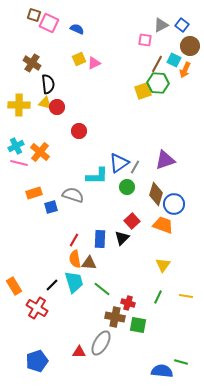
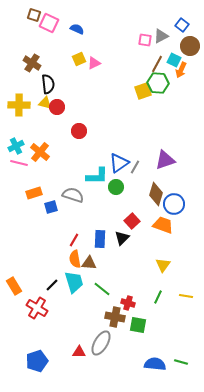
gray triangle at (161, 25): moved 11 px down
orange arrow at (185, 70): moved 4 px left
green circle at (127, 187): moved 11 px left
blue semicircle at (162, 371): moved 7 px left, 7 px up
